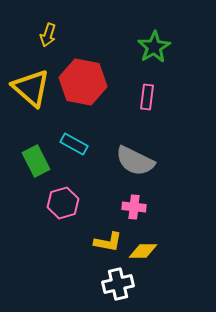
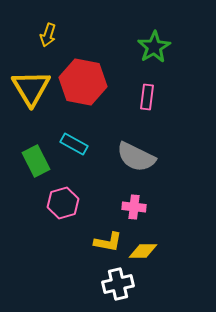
yellow triangle: rotated 18 degrees clockwise
gray semicircle: moved 1 px right, 4 px up
